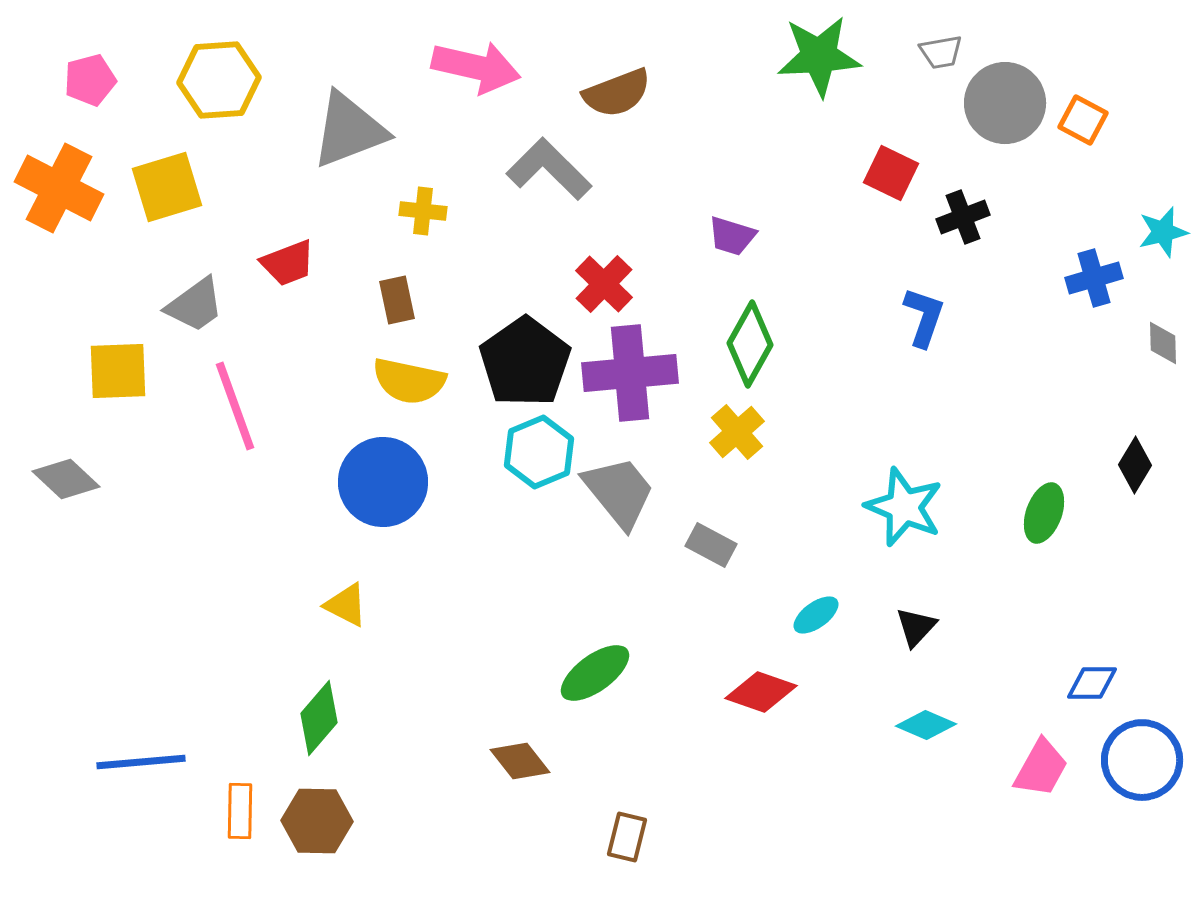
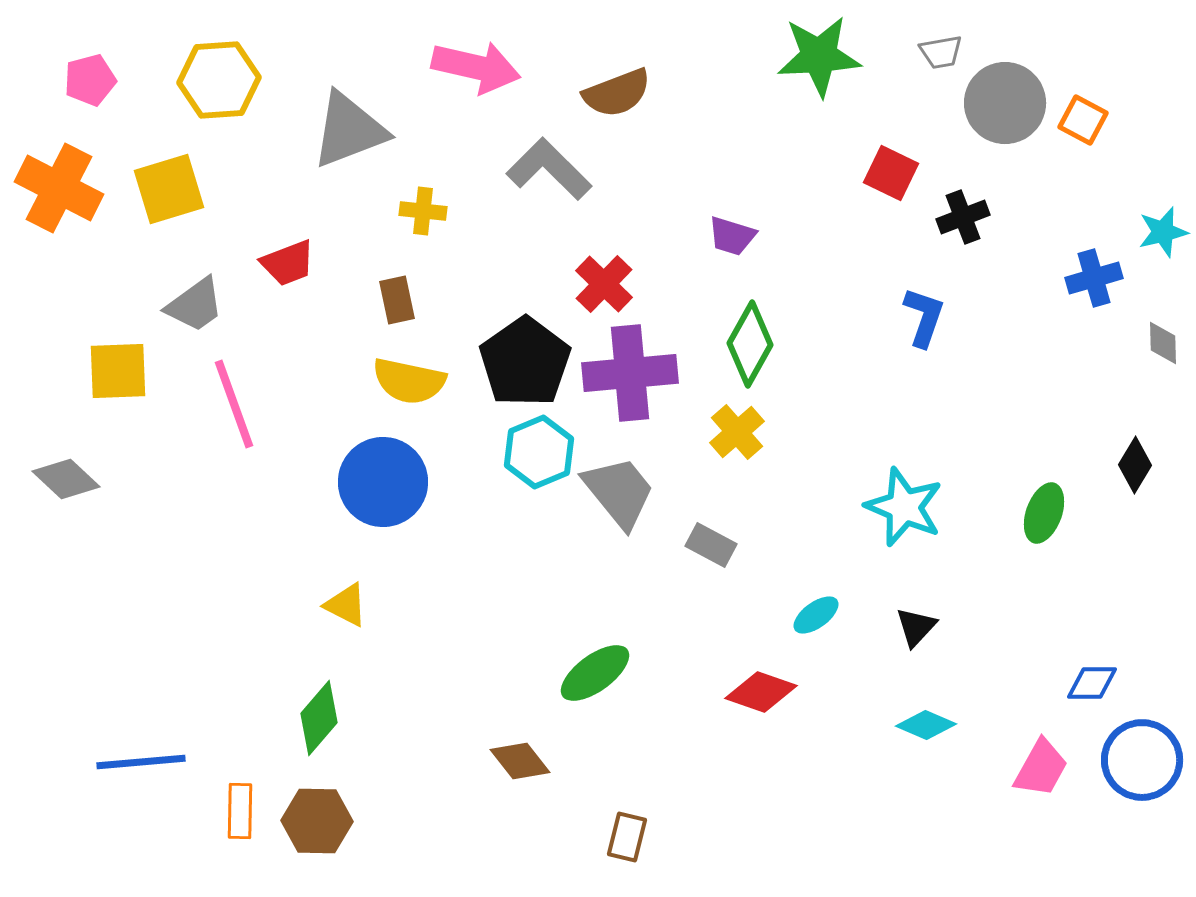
yellow square at (167, 187): moved 2 px right, 2 px down
pink line at (235, 406): moved 1 px left, 2 px up
